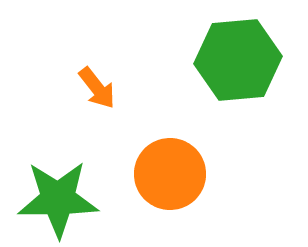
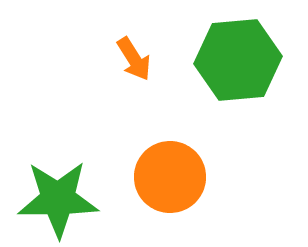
orange arrow: moved 37 px right, 29 px up; rotated 6 degrees clockwise
orange circle: moved 3 px down
